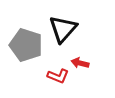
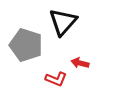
black triangle: moved 7 px up
red L-shape: moved 2 px left, 3 px down
